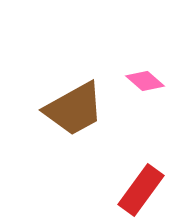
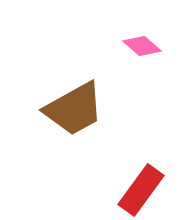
pink diamond: moved 3 px left, 35 px up
